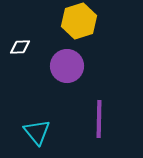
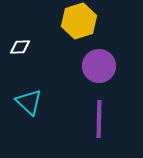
purple circle: moved 32 px right
cyan triangle: moved 8 px left, 30 px up; rotated 8 degrees counterclockwise
